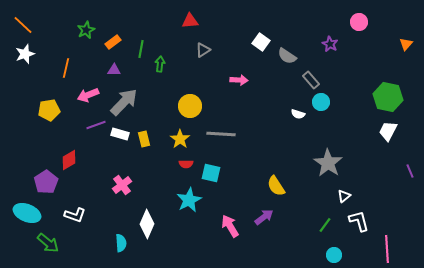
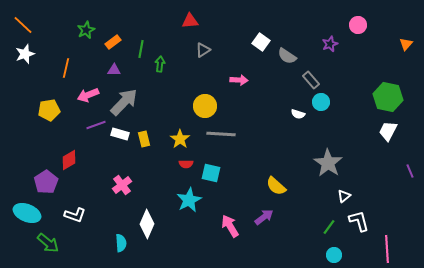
pink circle at (359, 22): moved 1 px left, 3 px down
purple star at (330, 44): rotated 21 degrees clockwise
yellow circle at (190, 106): moved 15 px right
yellow semicircle at (276, 186): rotated 15 degrees counterclockwise
green line at (325, 225): moved 4 px right, 2 px down
